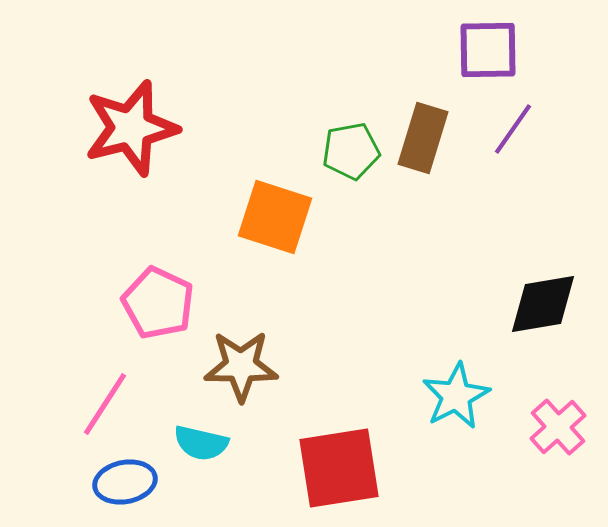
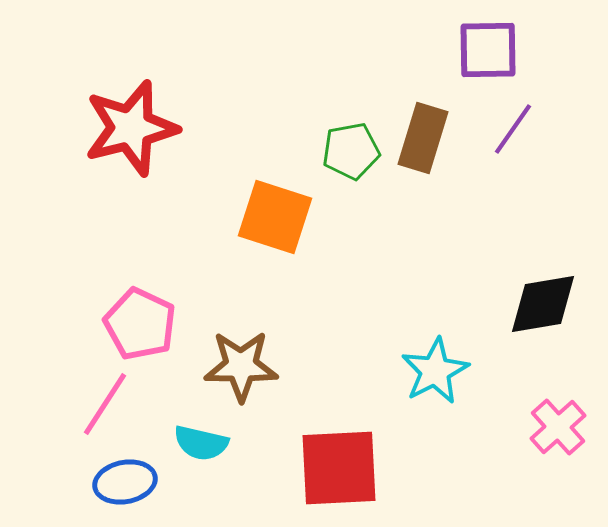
pink pentagon: moved 18 px left, 21 px down
cyan star: moved 21 px left, 25 px up
red square: rotated 6 degrees clockwise
